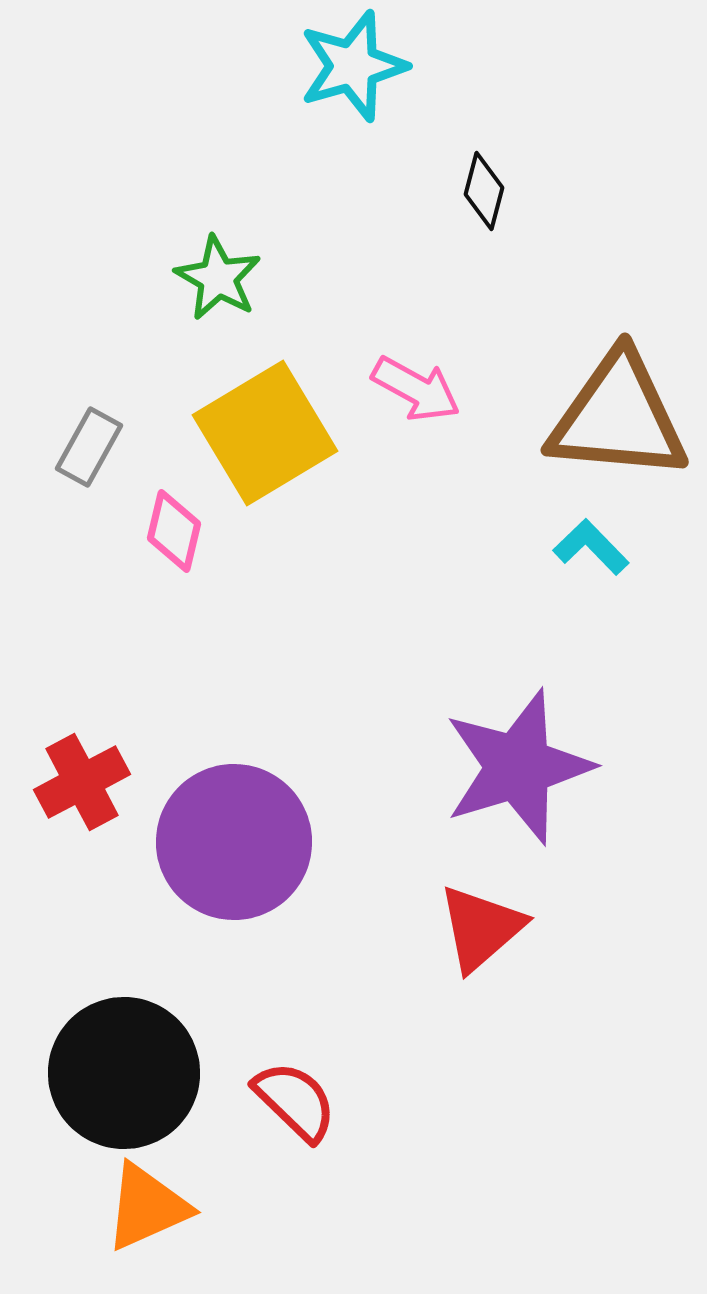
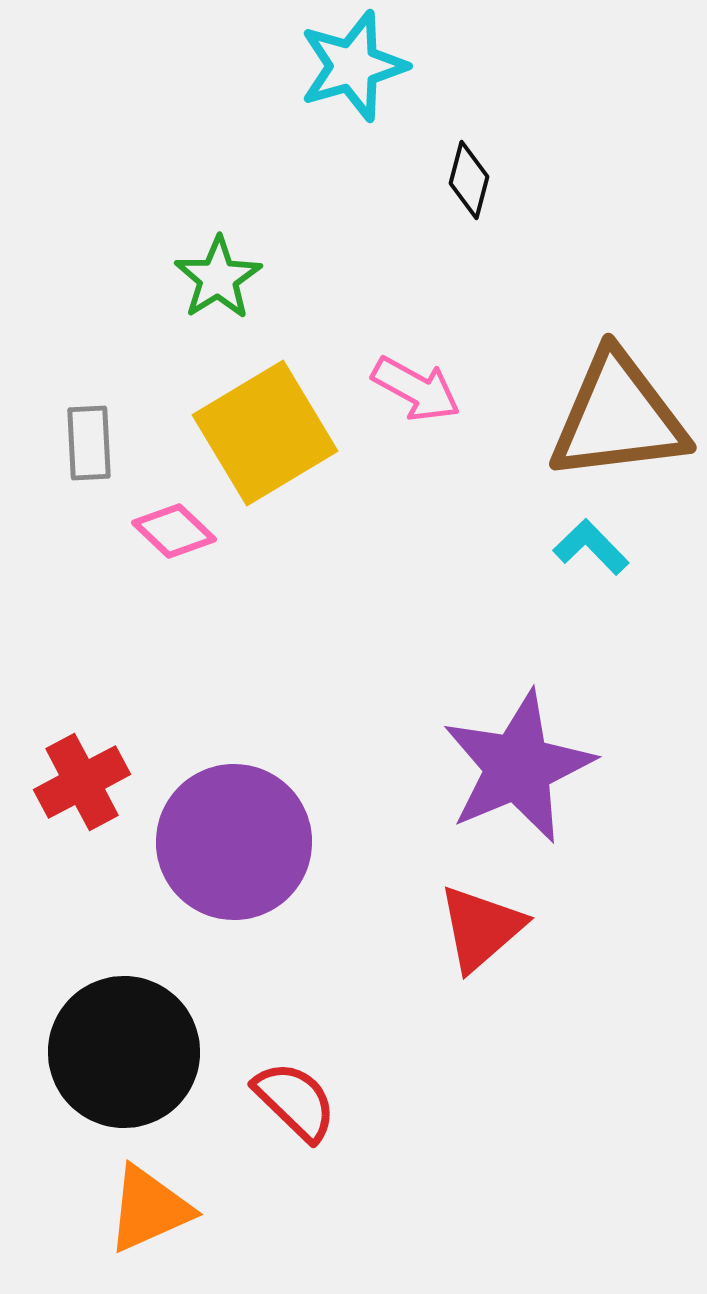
black diamond: moved 15 px left, 11 px up
green star: rotated 10 degrees clockwise
brown triangle: rotated 12 degrees counterclockwise
gray rectangle: moved 4 px up; rotated 32 degrees counterclockwise
pink diamond: rotated 60 degrees counterclockwise
purple star: rotated 6 degrees counterclockwise
black circle: moved 21 px up
orange triangle: moved 2 px right, 2 px down
